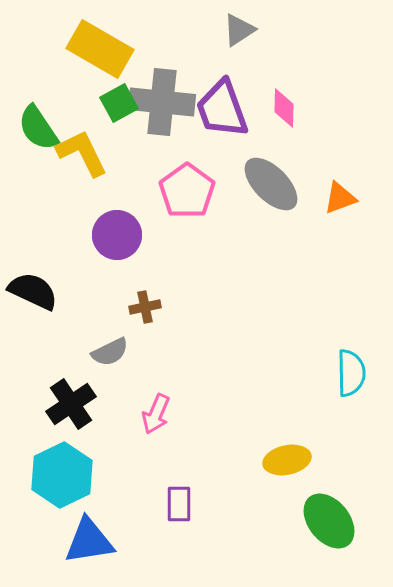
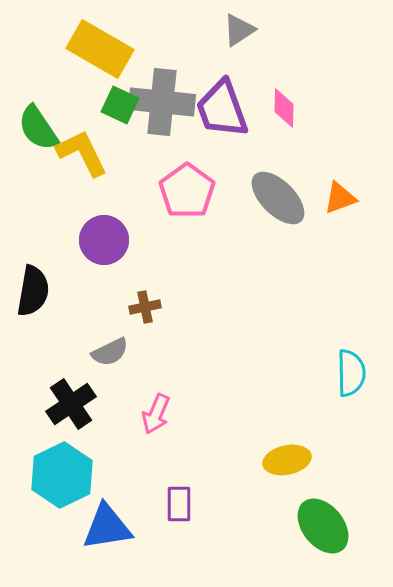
green square: moved 1 px right, 2 px down; rotated 36 degrees counterclockwise
gray ellipse: moved 7 px right, 14 px down
purple circle: moved 13 px left, 5 px down
black semicircle: rotated 75 degrees clockwise
green ellipse: moved 6 px left, 5 px down
blue triangle: moved 18 px right, 14 px up
